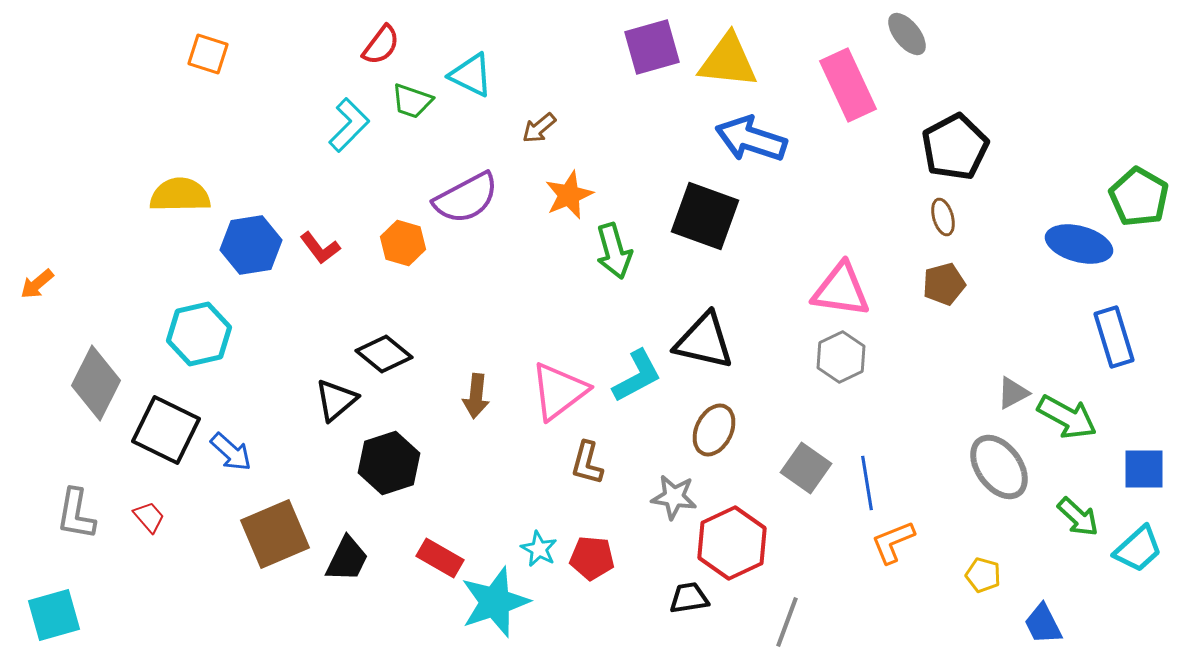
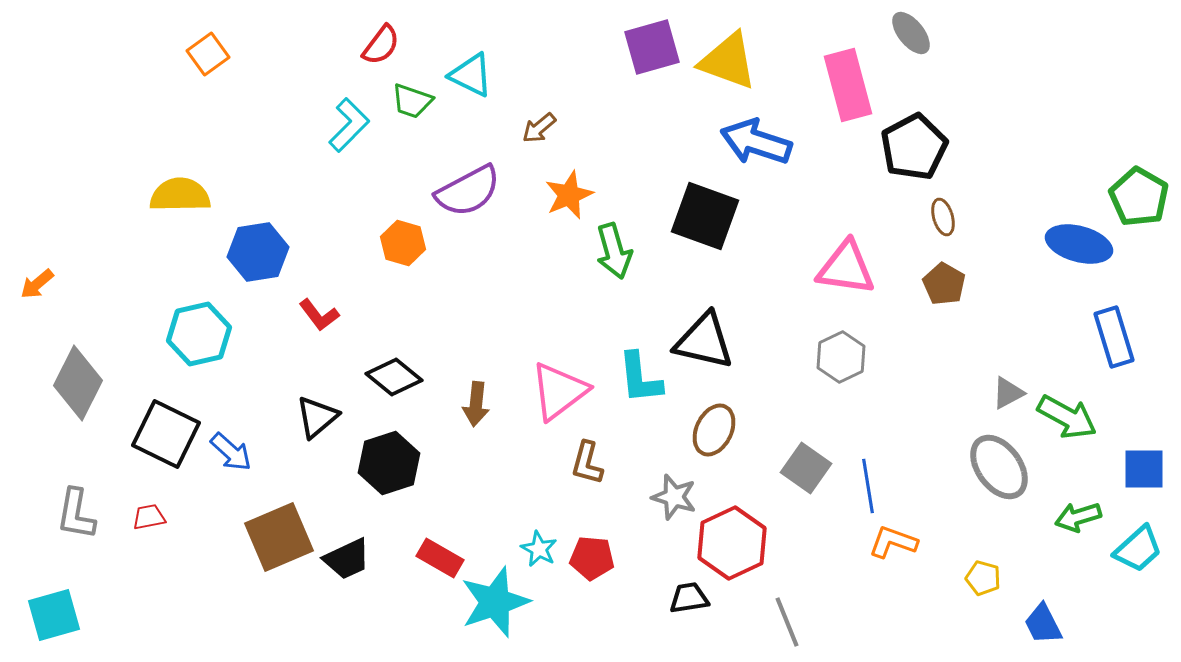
gray ellipse at (907, 34): moved 4 px right, 1 px up
orange square at (208, 54): rotated 36 degrees clockwise
yellow triangle at (728, 61): rotated 14 degrees clockwise
pink rectangle at (848, 85): rotated 10 degrees clockwise
blue arrow at (751, 139): moved 5 px right, 3 px down
black pentagon at (955, 147): moved 41 px left
purple semicircle at (466, 198): moved 2 px right, 7 px up
blue hexagon at (251, 245): moved 7 px right, 7 px down
red L-shape at (320, 248): moved 1 px left, 67 px down
brown pentagon at (944, 284): rotated 27 degrees counterclockwise
pink triangle at (841, 290): moved 5 px right, 22 px up
black diamond at (384, 354): moved 10 px right, 23 px down
cyan L-shape at (637, 376): moved 3 px right, 2 px down; rotated 112 degrees clockwise
gray diamond at (96, 383): moved 18 px left
gray triangle at (1013, 393): moved 5 px left
brown arrow at (476, 396): moved 8 px down
black triangle at (336, 400): moved 19 px left, 17 px down
black square at (166, 430): moved 4 px down
blue line at (867, 483): moved 1 px right, 3 px down
gray star at (674, 497): rotated 9 degrees clockwise
red trapezoid at (149, 517): rotated 60 degrees counterclockwise
green arrow at (1078, 517): rotated 120 degrees clockwise
brown square at (275, 534): moved 4 px right, 3 px down
orange L-shape at (893, 542): rotated 42 degrees clockwise
black trapezoid at (347, 559): rotated 39 degrees clockwise
yellow pentagon at (983, 575): moved 3 px down
gray line at (787, 622): rotated 42 degrees counterclockwise
